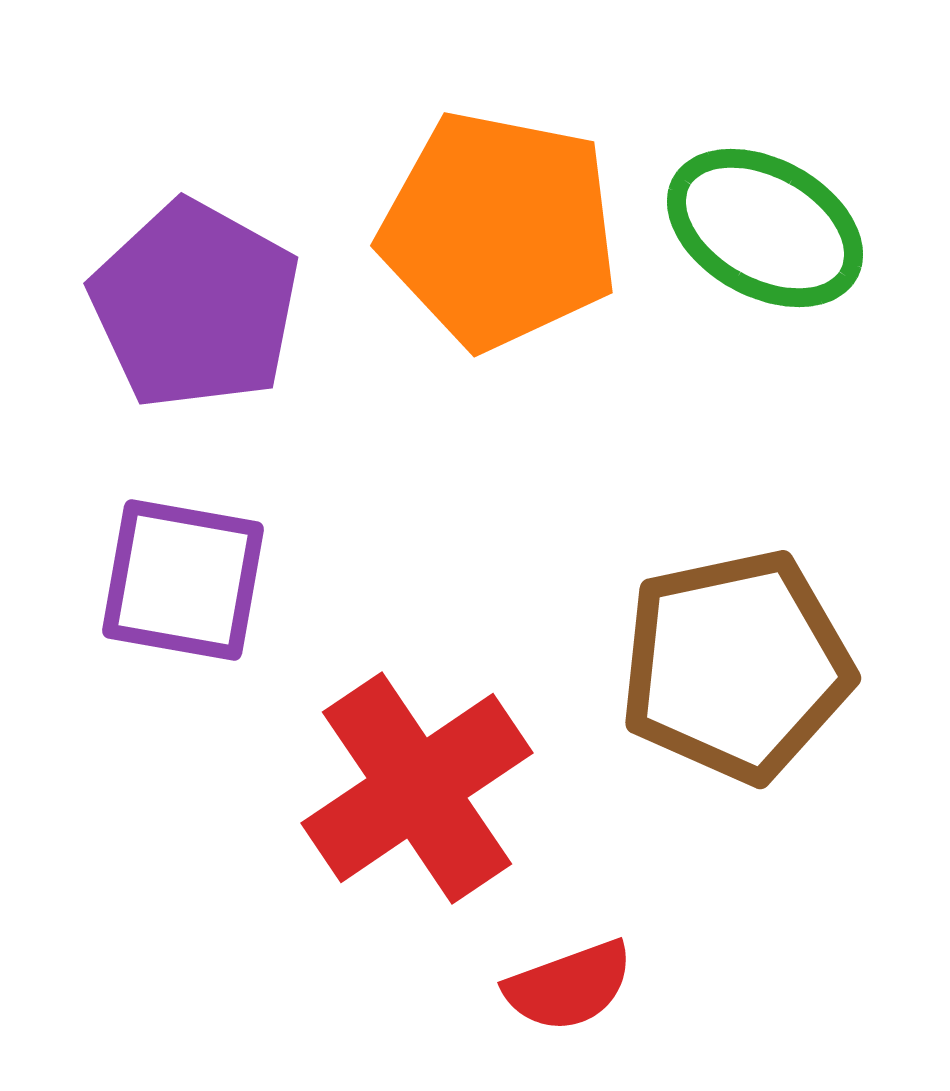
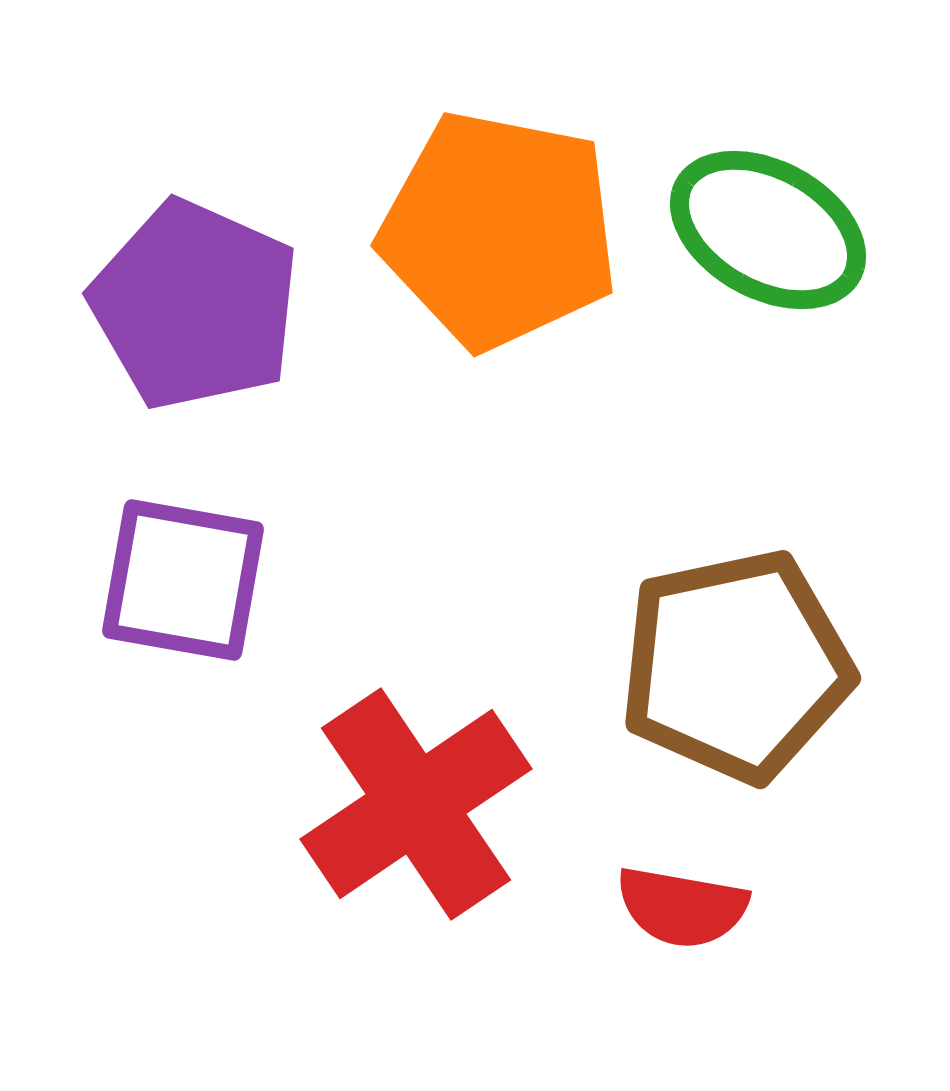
green ellipse: moved 3 px right, 2 px down
purple pentagon: rotated 5 degrees counterclockwise
red cross: moved 1 px left, 16 px down
red semicircle: moved 113 px right, 79 px up; rotated 30 degrees clockwise
